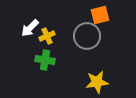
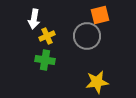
white arrow: moved 4 px right, 9 px up; rotated 36 degrees counterclockwise
